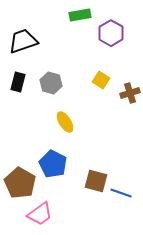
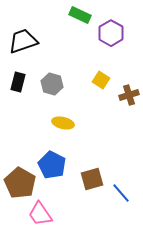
green rectangle: rotated 35 degrees clockwise
gray hexagon: moved 1 px right, 1 px down
brown cross: moved 1 px left, 2 px down
yellow ellipse: moved 2 px left, 1 px down; rotated 45 degrees counterclockwise
blue pentagon: moved 1 px left, 1 px down
brown square: moved 4 px left, 2 px up; rotated 30 degrees counterclockwise
blue line: rotated 30 degrees clockwise
pink trapezoid: rotated 92 degrees clockwise
